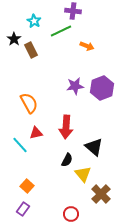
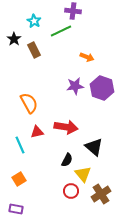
orange arrow: moved 11 px down
brown rectangle: moved 3 px right
purple hexagon: rotated 20 degrees counterclockwise
red arrow: rotated 85 degrees counterclockwise
red triangle: moved 1 px right, 1 px up
cyan line: rotated 18 degrees clockwise
orange square: moved 8 px left, 7 px up; rotated 16 degrees clockwise
brown cross: rotated 12 degrees clockwise
purple rectangle: moved 7 px left; rotated 64 degrees clockwise
red circle: moved 23 px up
